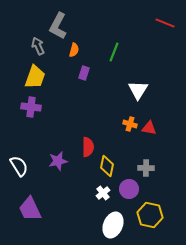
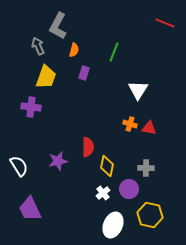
yellow trapezoid: moved 11 px right
